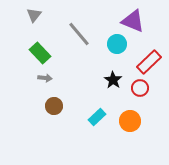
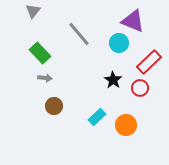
gray triangle: moved 1 px left, 4 px up
cyan circle: moved 2 px right, 1 px up
orange circle: moved 4 px left, 4 px down
